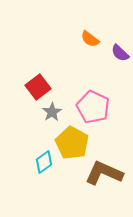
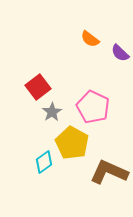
brown L-shape: moved 5 px right, 1 px up
